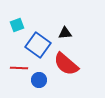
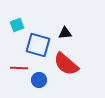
blue square: rotated 20 degrees counterclockwise
